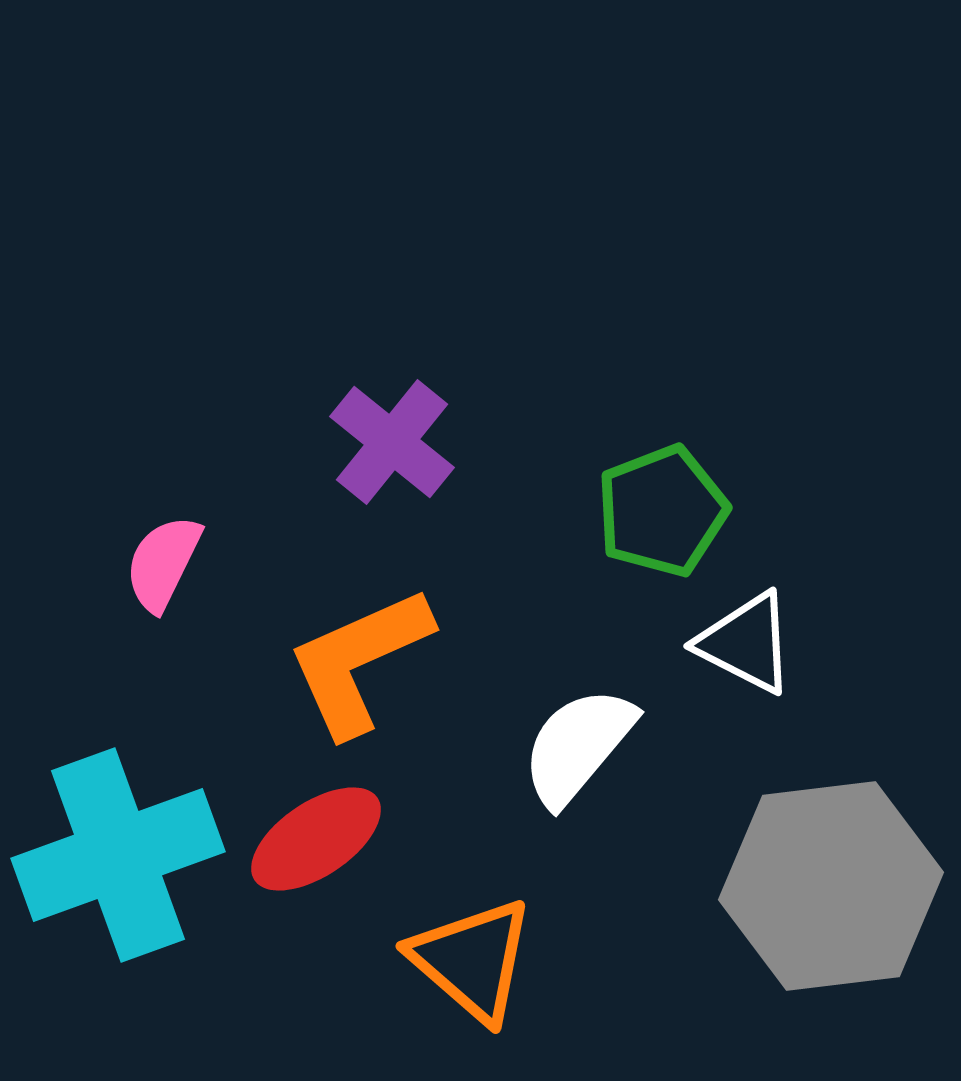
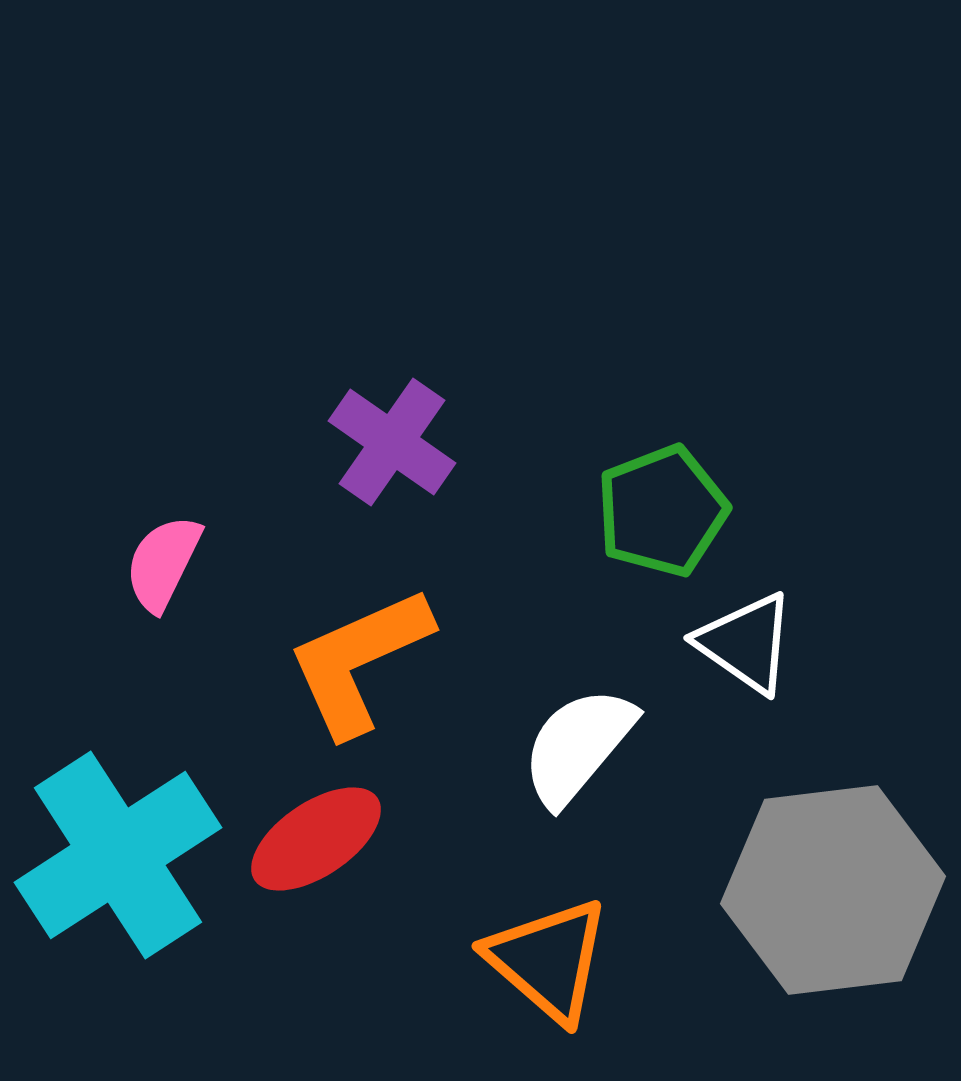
purple cross: rotated 4 degrees counterclockwise
white triangle: rotated 8 degrees clockwise
cyan cross: rotated 13 degrees counterclockwise
gray hexagon: moved 2 px right, 4 px down
orange triangle: moved 76 px right
